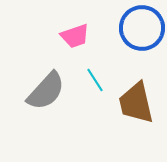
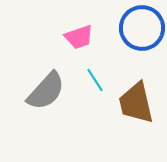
pink trapezoid: moved 4 px right, 1 px down
